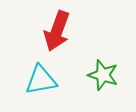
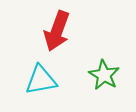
green star: moved 1 px right; rotated 12 degrees clockwise
